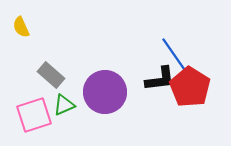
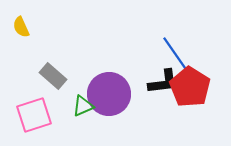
blue line: moved 1 px right, 1 px up
gray rectangle: moved 2 px right, 1 px down
black L-shape: moved 3 px right, 3 px down
purple circle: moved 4 px right, 2 px down
green triangle: moved 19 px right, 1 px down
